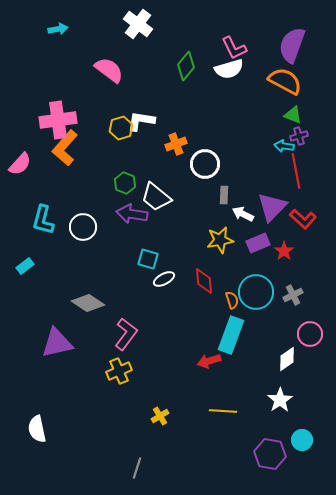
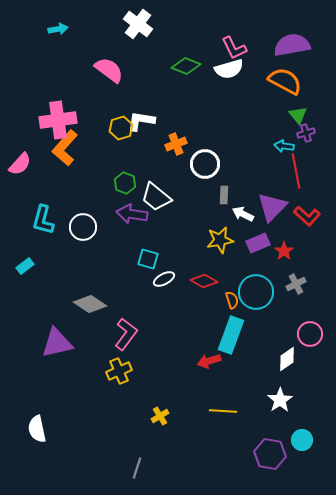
purple semicircle at (292, 45): rotated 60 degrees clockwise
green diamond at (186, 66): rotated 72 degrees clockwise
green triangle at (293, 115): moved 5 px right; rotated 30 degrees clockwise
purple cross at (299, 136): moved 7 px right, 3 px up
red L-shape at (303, 219): moved 4 px right, 3 px up
red diamond at (204, 281): rotated 56 degrees counterclockwise
gray cross at (293, 295): moved 3 px right, 11 px up
gray diamond at (88, 303): moved 2 px right, 1 px down
